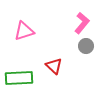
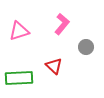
pink L-shape: moved 20 px left, 1 px down
pink triangle: moved 5 px left
gray circle: moved 1 px down
